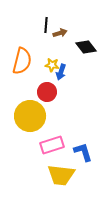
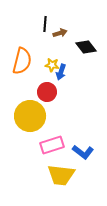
black line: moved 1 px left, 1 px up
blue L-shape: rotated 145 degrees clockwise
